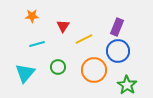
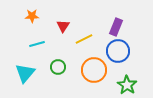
purple rectangle: moved 1 px left
